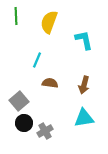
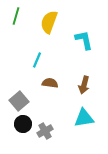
green line: rotated 18 degrees clockwise
black circle: moved 1 px left, 1 px down
